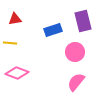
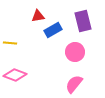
red triangle: moved 23 px right, 3 px up
blue rectangle: rotated 12 degrees counterclockwise
pink diamond: moved 2 px left, 2 px down
pink semicircle: moved 2 px left, 2 px down
